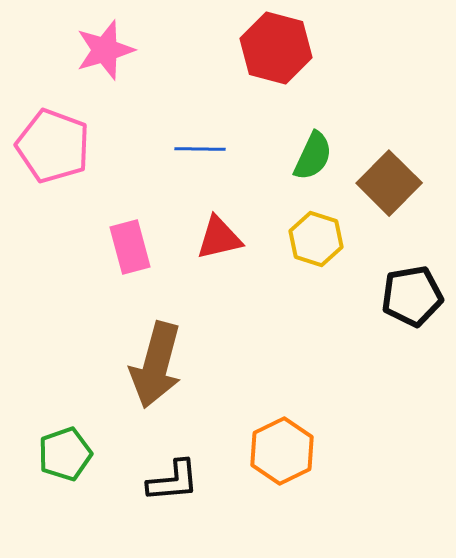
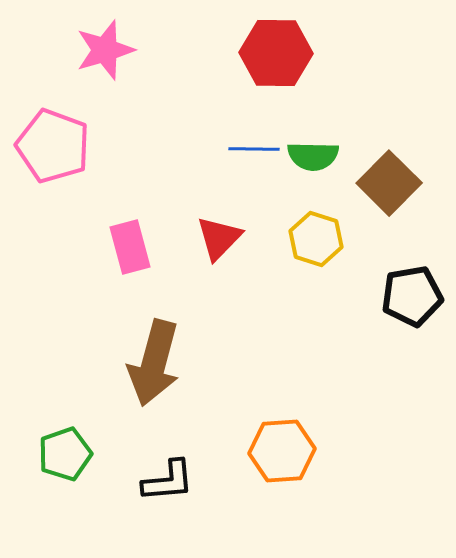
red hexagon: moved 5 px down; rotated 14 degrees counterclockwise
blue line: moved 54 px right
green semicircle: rotated 66 degrees clockwise
red triangle: rotated 33 degrees counterclockwise
brown arrow: moved 2 px left, 2 px up
orange hexagon: rotated 22 degrees clockwise
black L-shape: moved 5 px left
